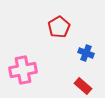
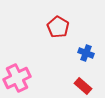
red pentagon: moved 1 px left; rotated 10 degrees counterclockwise
pink cross: moved 6 px left, 8 px down; rotated 16 degrees counterclockwise
